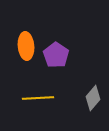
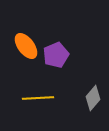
orange ellipse: rotated 32 degrees counterclockwise
purple pentagon: rotated 15 degrees clockwise
